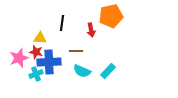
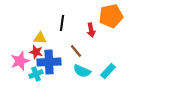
brown line: rotated 48 degrees clockwise
pink star: moved 1 px right, 3 px down
